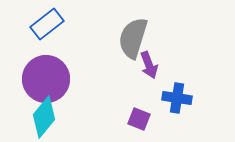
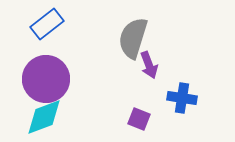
blue cross: moved 5 px right
cyan diamond: rotated 30 degrees clockwise
